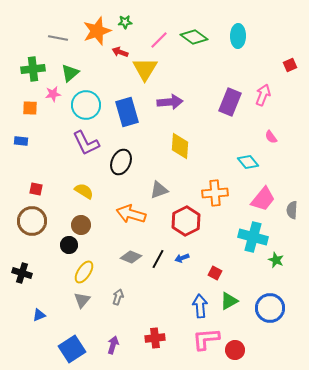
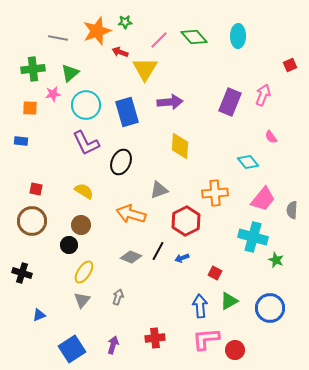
green diamond at (194, 37): rotated 12 degrees clockwise
black line at (158, 259): moved 8 px up
